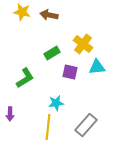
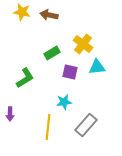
cyan star: moved 8 px right, 1 px up
